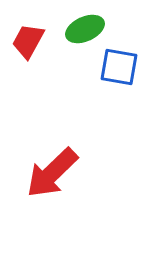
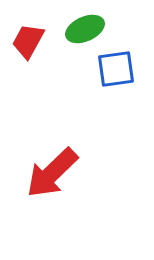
blue square: moved 3 px left, 2 px down; rotated 18 degrees counterclockwise
